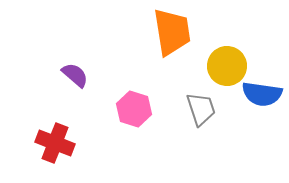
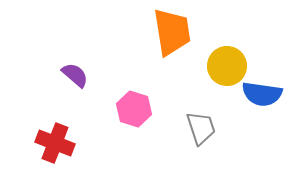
gray trapezoid: moved 19 px down
